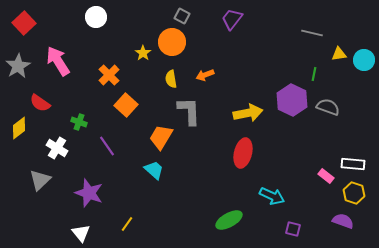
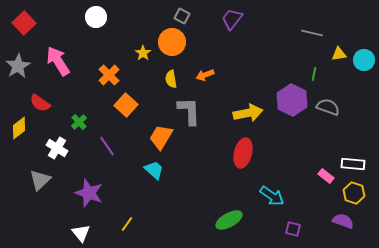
green cross: rotated 28 degrees clockwise
cyan arrow: rotated 10 degrees clockwise
